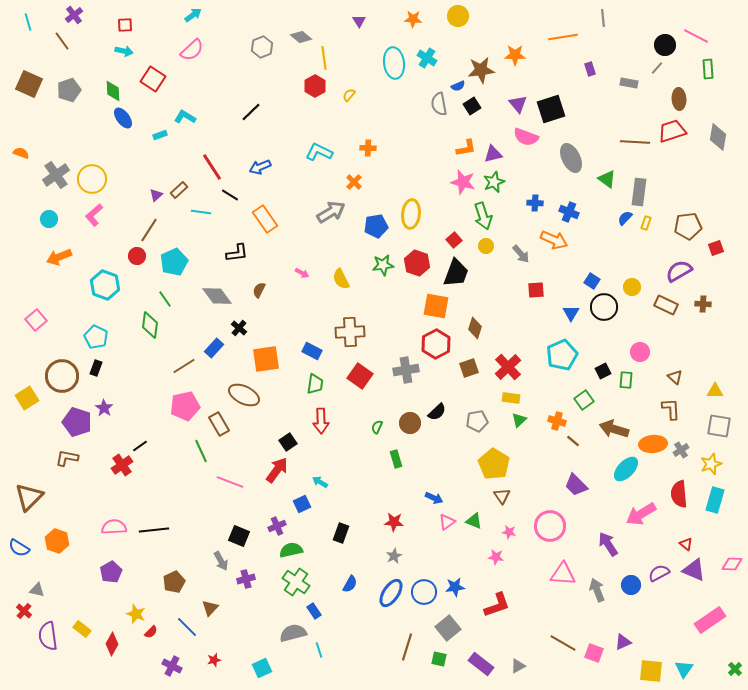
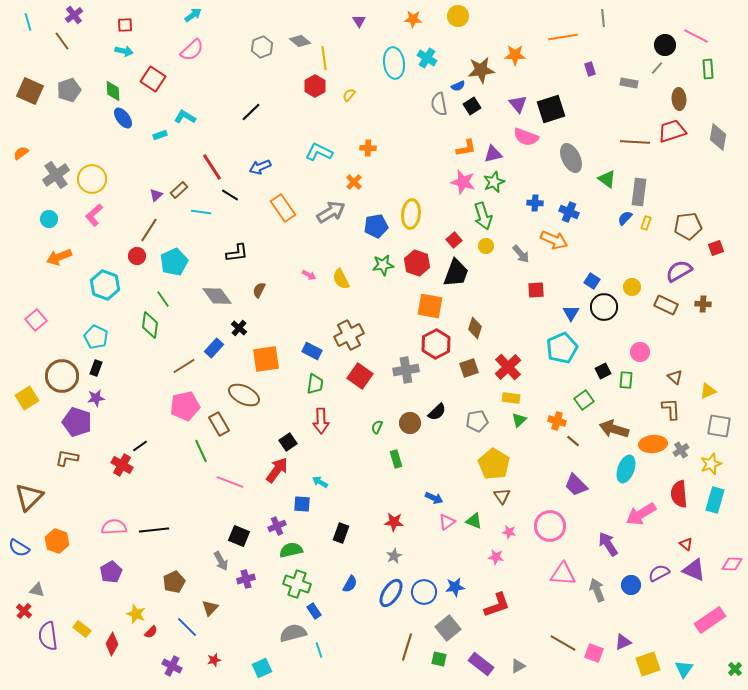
gray diamond at (301, 37): moved 1 px left, 4 px down
brown square at (29, 84): moved 1 px right, 7 px down
orange semicircle at (21, 153): rotated 56 degrees counterclockwise
orange rectangle at (265, 219): moved 18 px right, 11 px up
pink arrow at (302, 273): moved 7 px right, 2 px down
green line at (165, 299): moved 2 px left
orange square at (436, 306): moved 6 px left
brown cross at (350, 332): moved 1 px left, 3 px down; rotated 24 degrees counterclockwise
cyan pentagon at (562, 355): moved 7 px up
yellow triangle at (715, 391): moved 7 px left; rotated 24 degrees counterclockwise
purple star at (104, 408): moved 8 px left, 10 px up; rotated 30 degrees clockwise
red cross at (122, 465): rotated 25 degrees counterclockwise
cyan ellipse at (626, 469): rotated 24 degrees counterclockwise
blue square at (302, 504): rotated 30 degrees clockwise
green cross at (296, 582): moved 1 px right, 2 px down; rotated 16 degrees counterclockwise
yellow square at (651, 671): moved 3 px left, 7 px up; rotated 25 degrees counterclockwise
